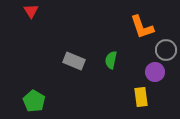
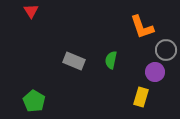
yellow rectangle: rotated 24 degrees clockwise
